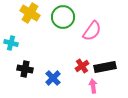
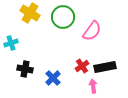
cyan cross: rotated 32 degrees counterclockwise
